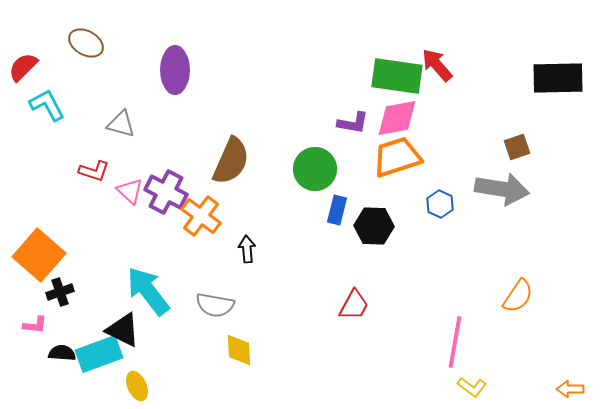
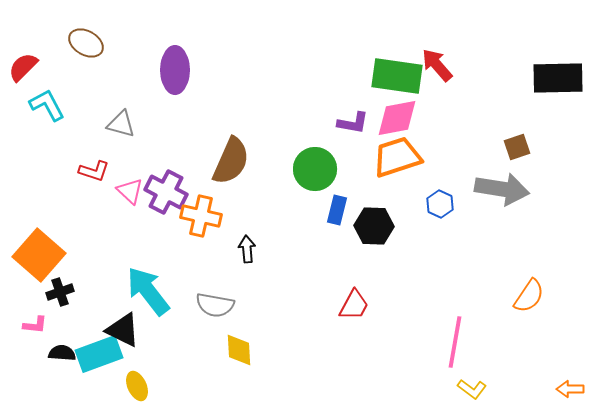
orange cross: rotated 24 degrees counterclockwise
orange semicircle: moved 11 px right
yellow L-shape: moved 2 px down
